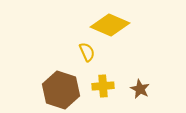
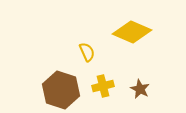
yellow diamond: moved 22 px right, 7 px down
yellow cross: rotated 10 degrees counterclockwise
